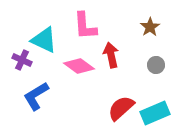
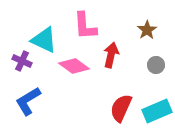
brown star: moved 3 px left, 3 px down
red arrow: rotated 25 degrees clockwise
purple cross: moved 1 px down
pink diamond: moved 5 px left
blue L-shape: moved 8 px left, 5 px down
red semicircle: rotated 24 degrees counterclockwise
cyan rectangle: moved 2 px right, 2 px up
